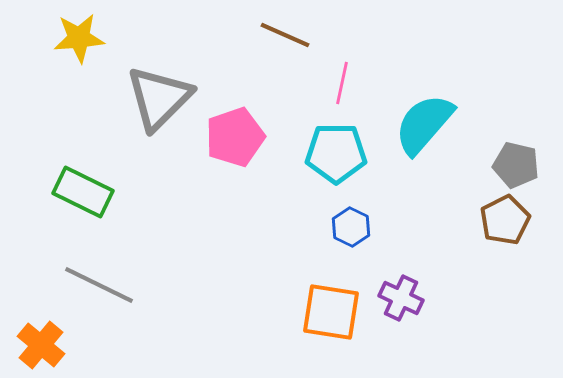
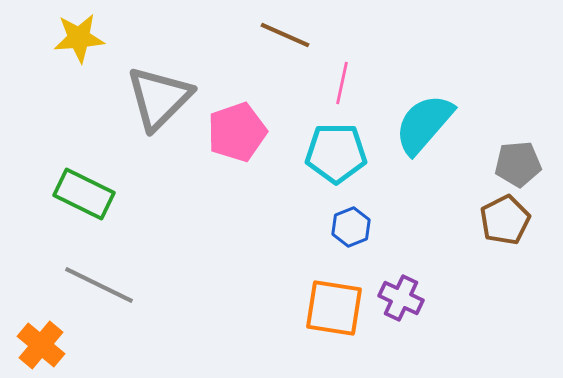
pink pentagon: moved 2 px right, 5 px up
gray pentagon: moved 2 px right, 1 px up; rotated 18 degrees counterclockwise
green rectangle: moved 1 px right, 2 px down
blue hexagon: rotated 12 degrees clockwise
orange square: moved 3 px right, 4 px up
